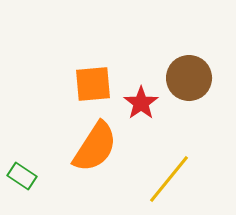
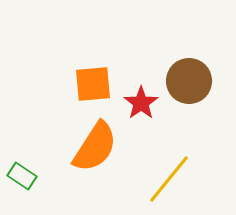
brown circle: moved 3 px down
